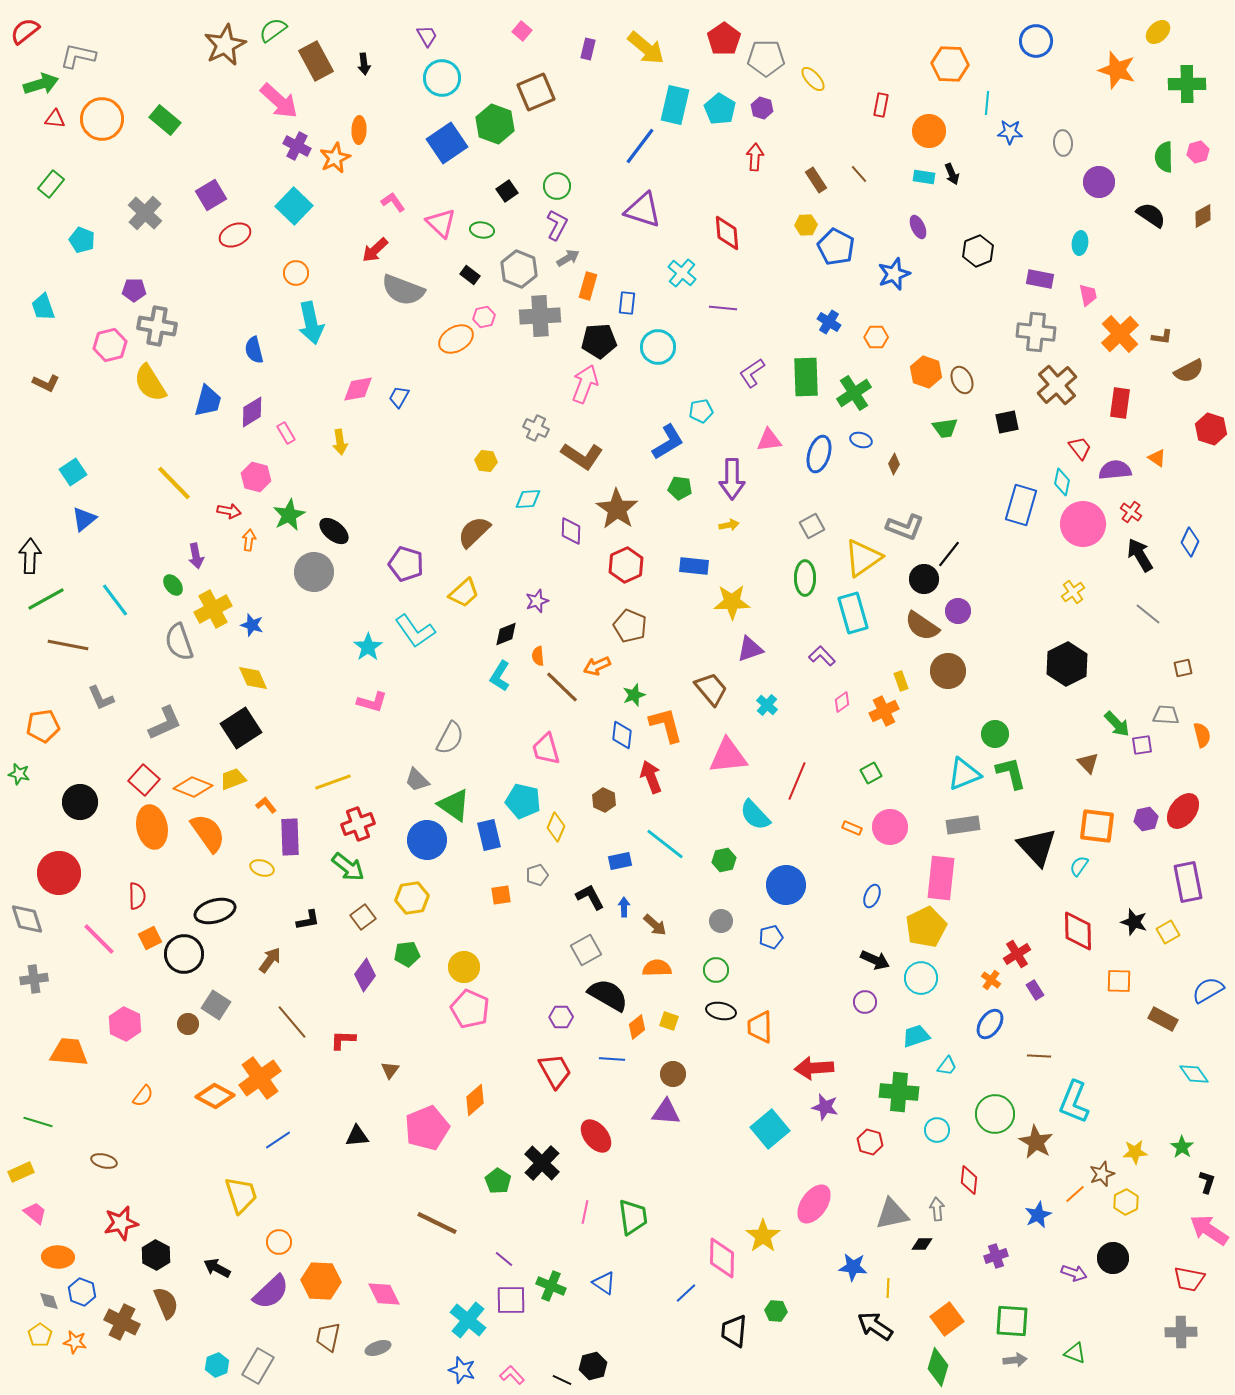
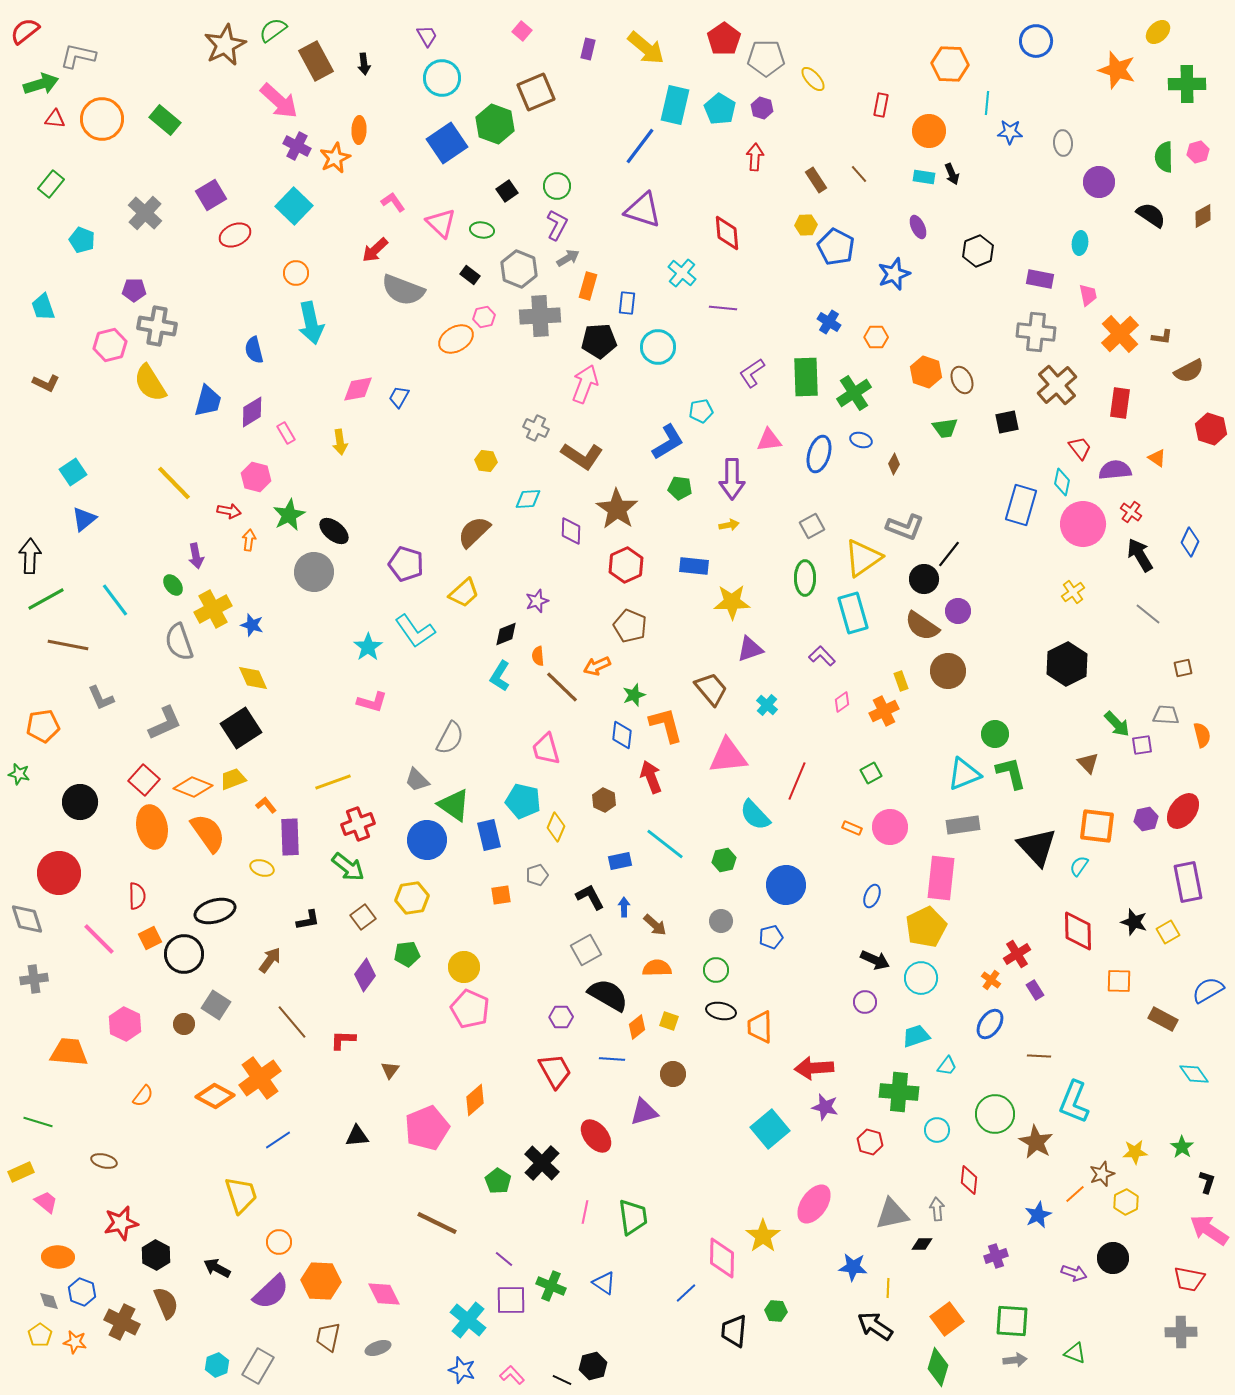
brown circle at (188, 1024): moved 4 px left
purple triangle at (666, 1112): moved 22 px left; rotated 20 degrees counterclockwise
pink trapezoid at (35, 1213): moved 11 px right, 11 px up
